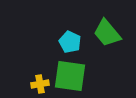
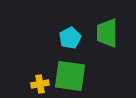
green trapezoid: rotated 40 degrees clockwise
cyan pentagon: moved 4 px up; rotated 20 degrees clockwise
